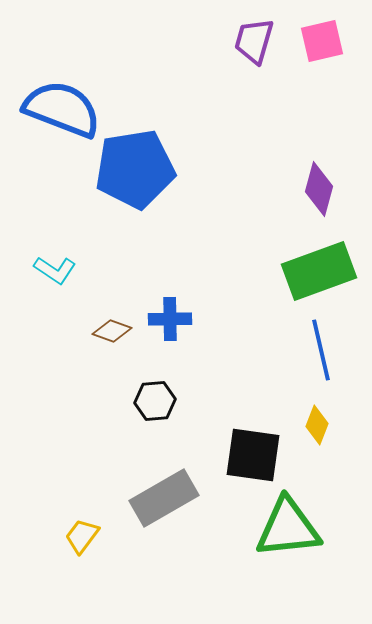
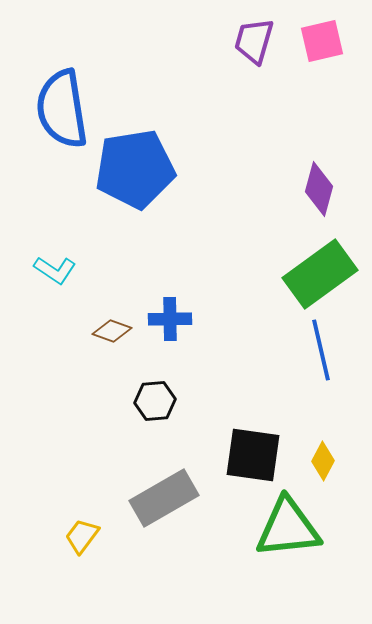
blue semicircle: rotated 120 degrees counterclockwise
green rectangle: moved 1 px right, 3 px down; rotated 16 degrees counterclockwise
yellow diamond: moved 6 px right, 36 px down; rotated 6 degrees clockwise
